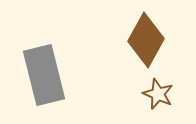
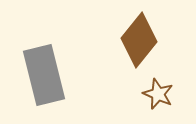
brown diamond: moved 7 px left; rotated 10 degrees clockwise
